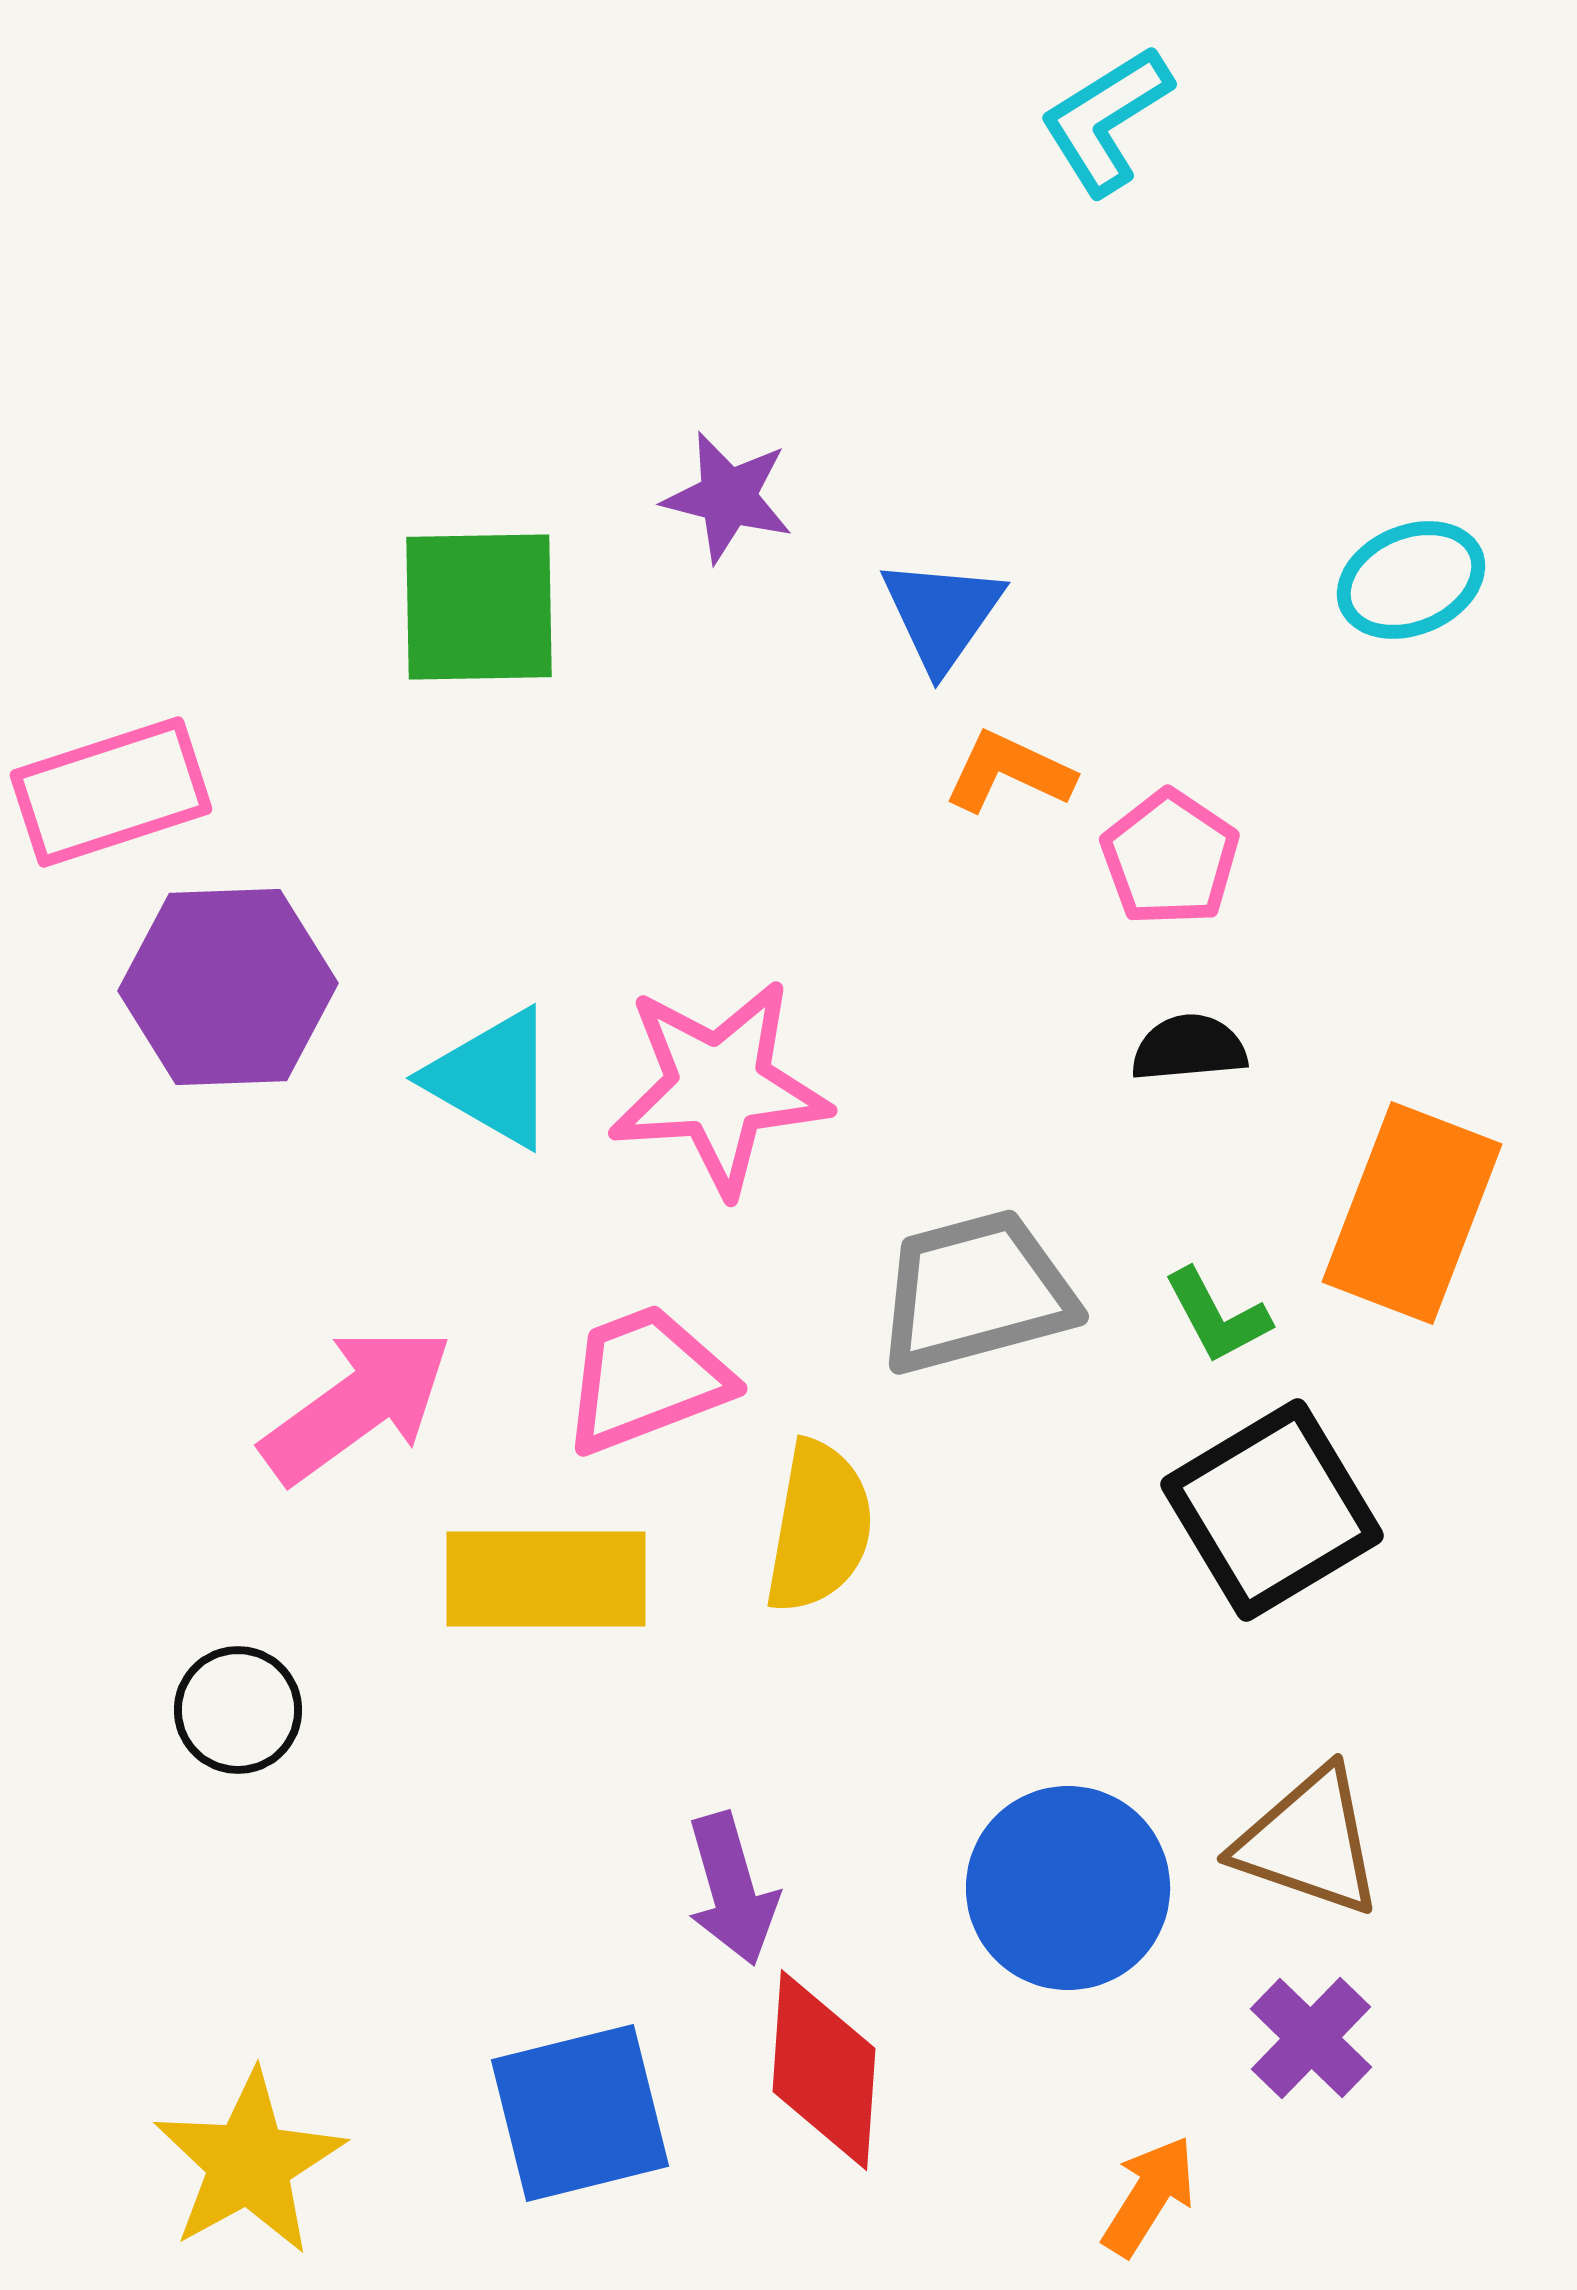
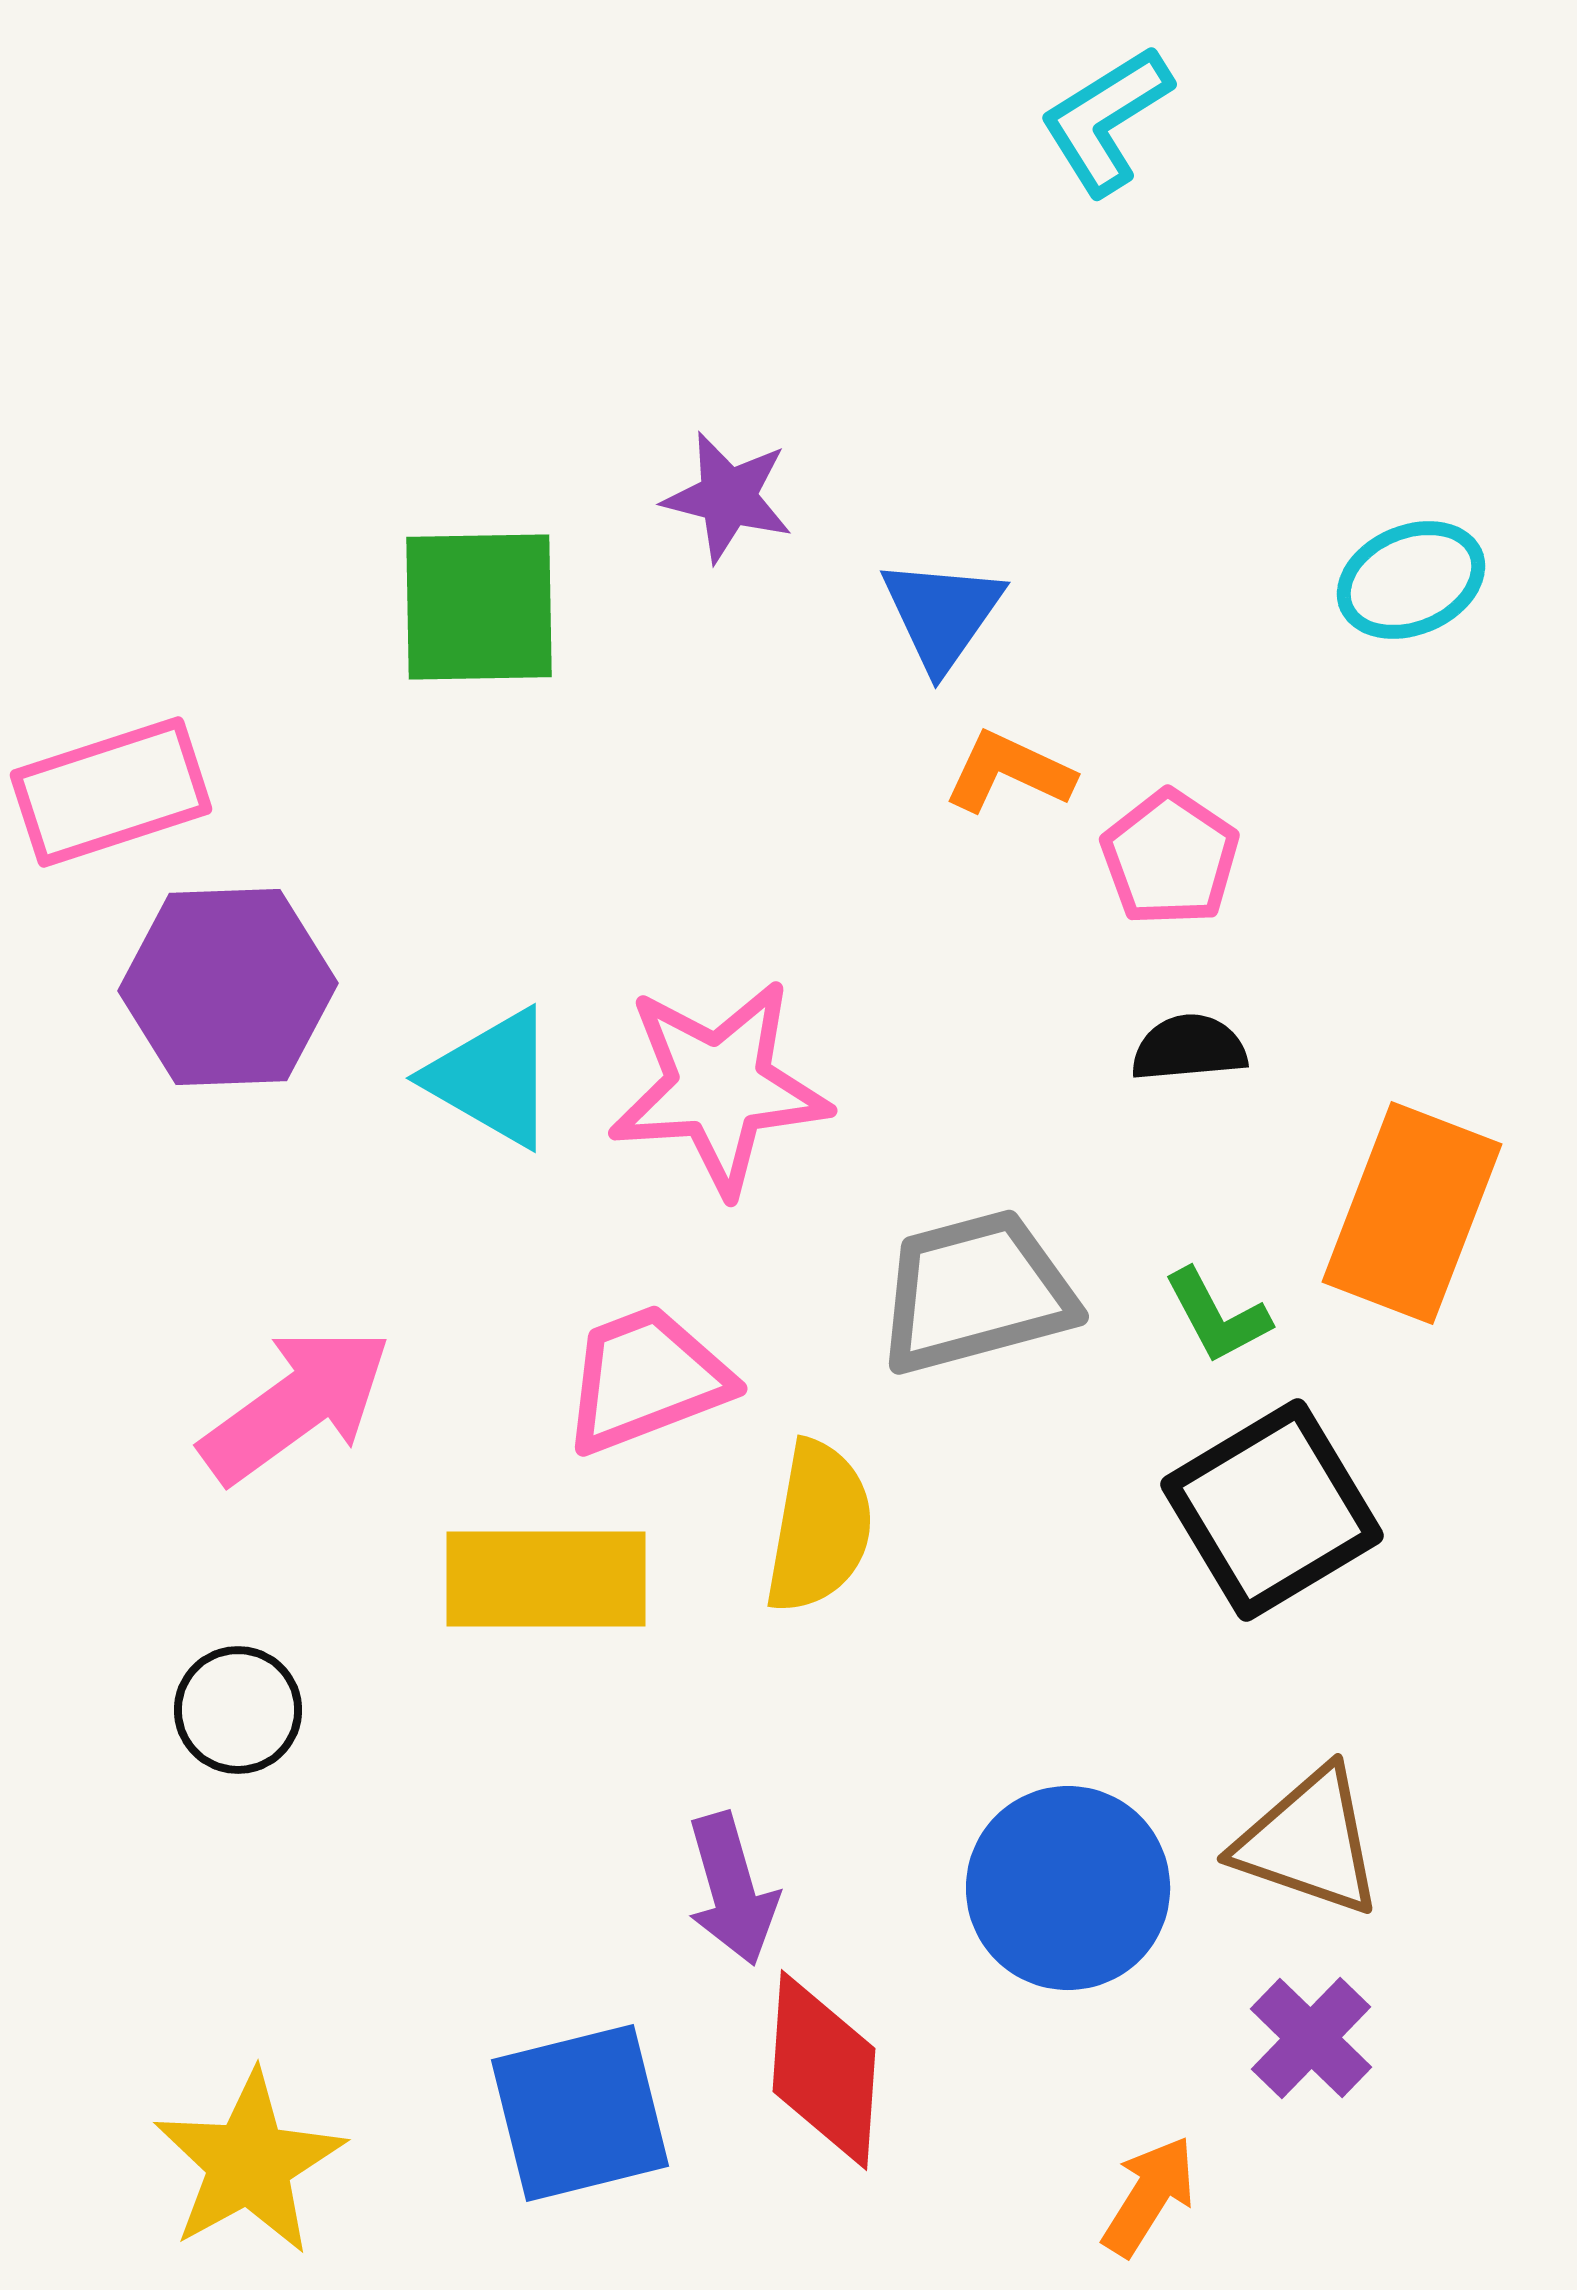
pink arrow: moved 61 px left
